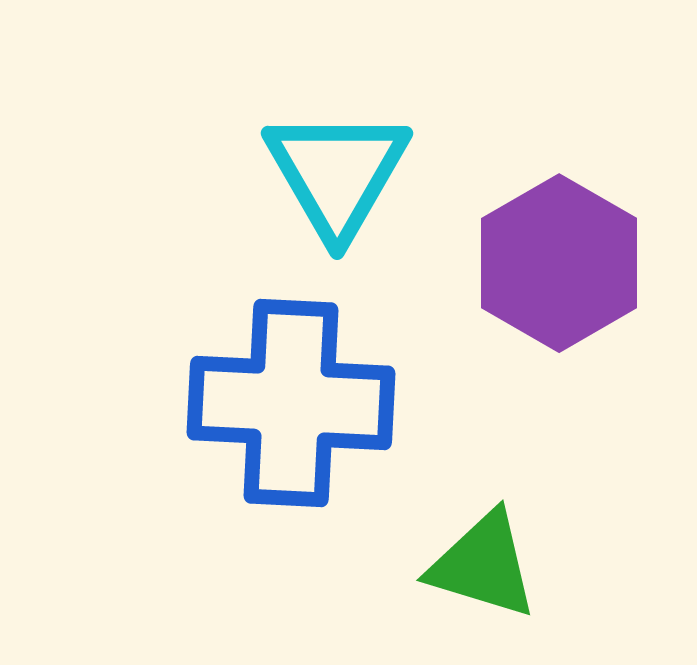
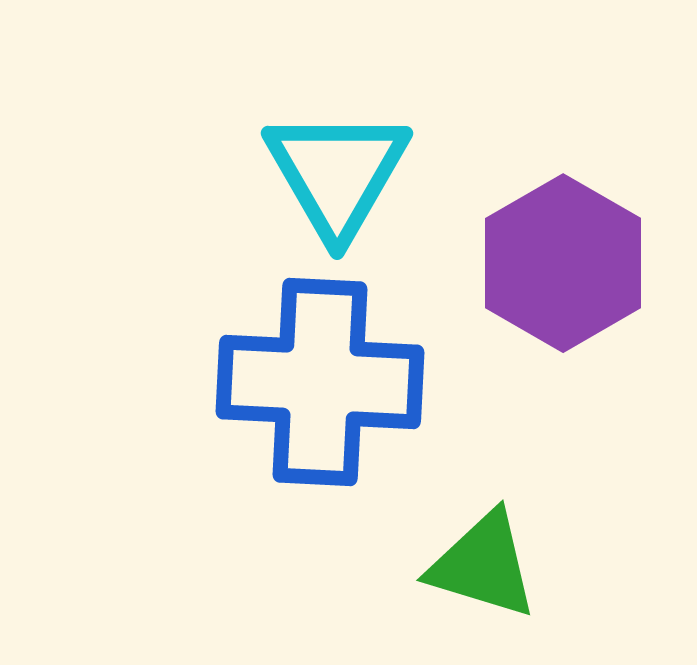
purple hexagon: moved 4 px right
blue cross: moved 29 px right, 21 px up
